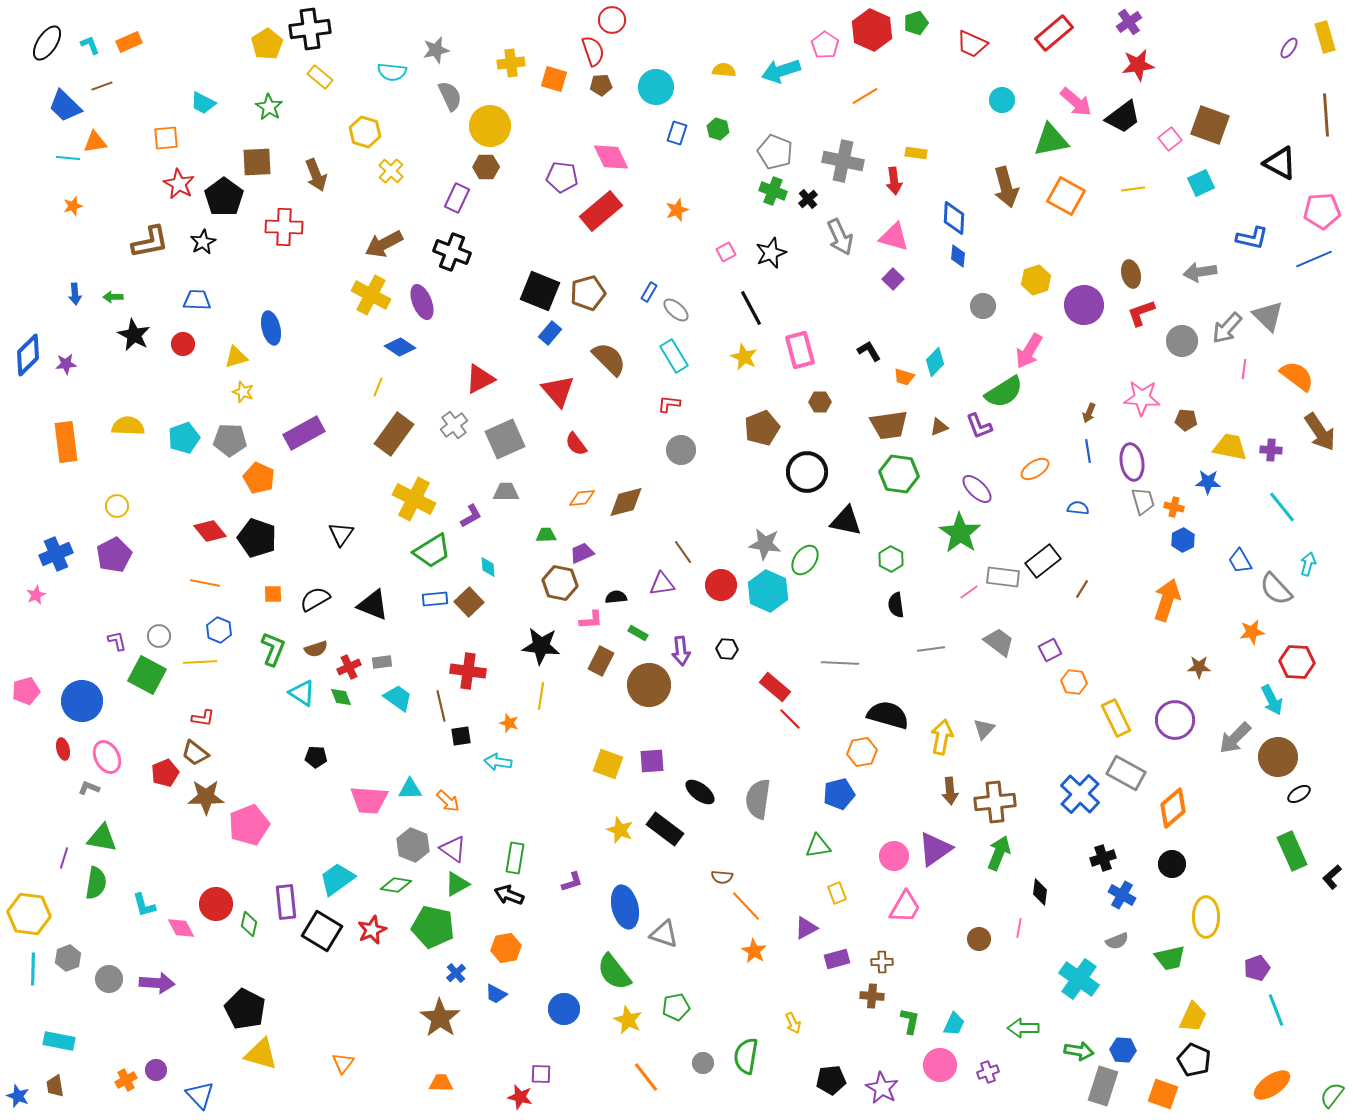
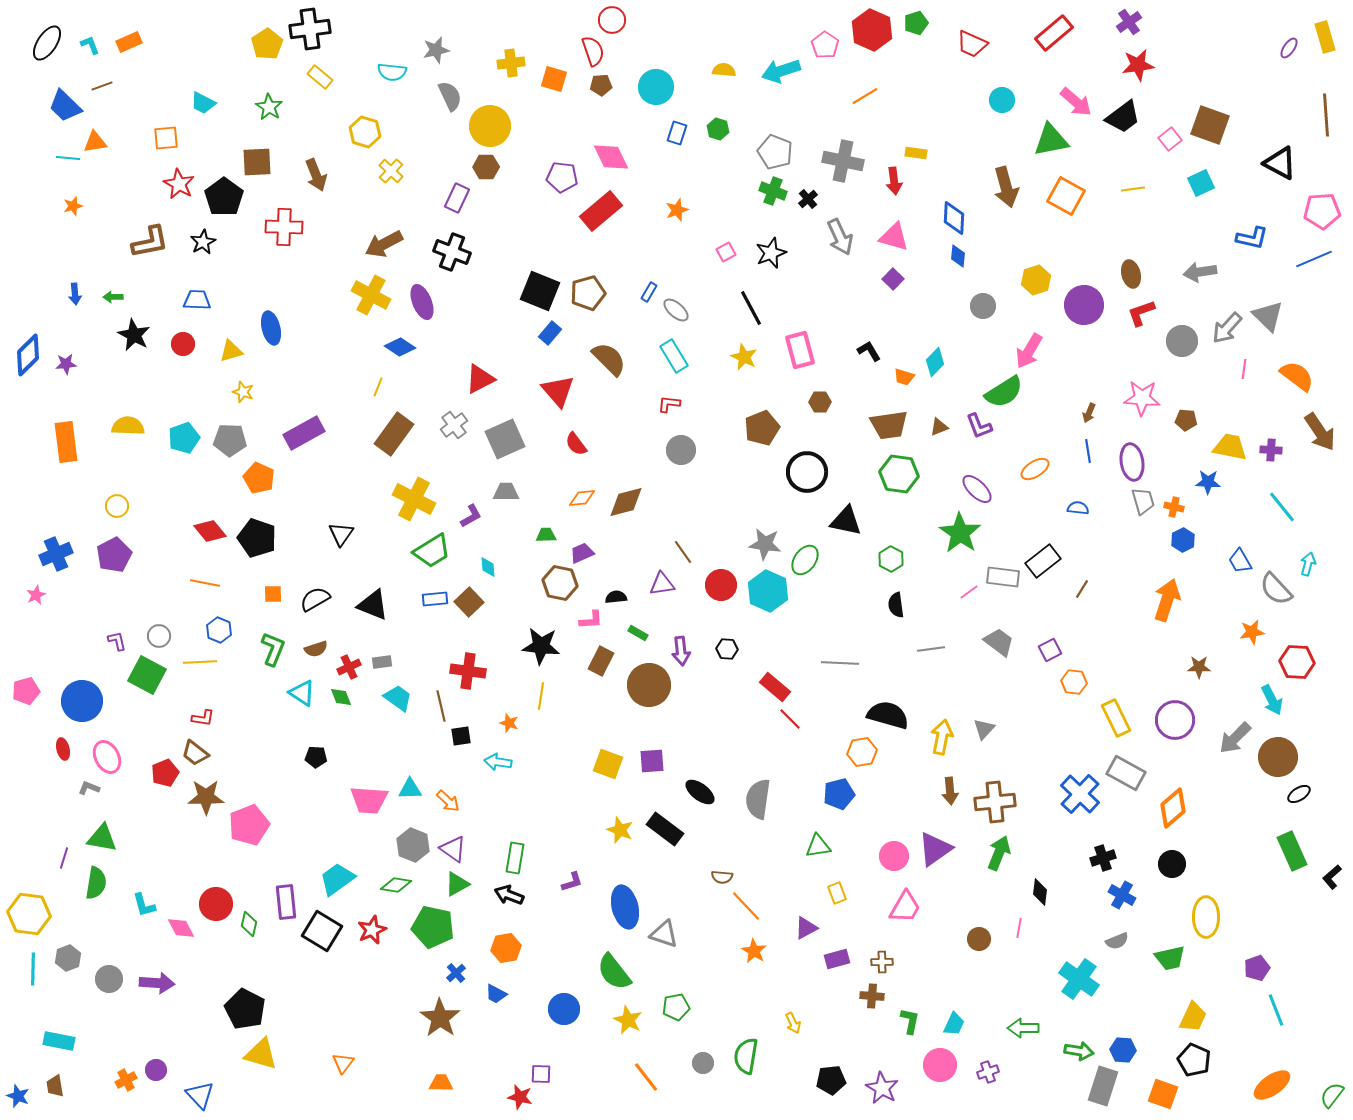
yellow triangle at (236, 357): moved 5 px left, 6 px up
